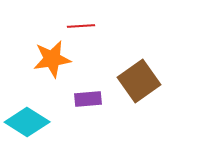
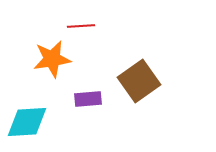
cyan diamond: rotated 36 degrees counterclockwise
